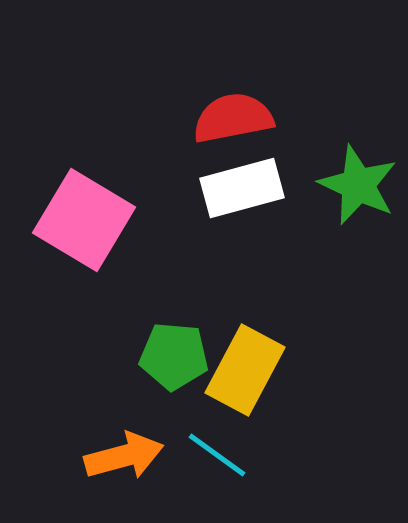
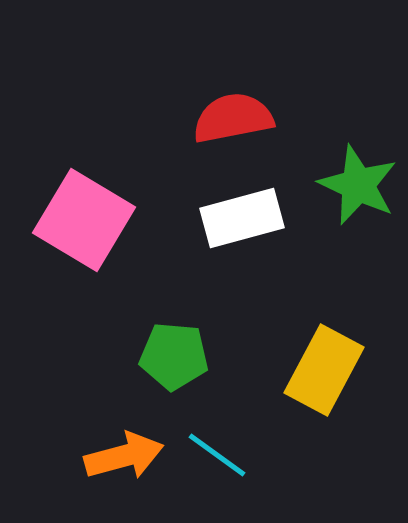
white rectangle: moved 30 px down
yellow rectangle: moved 79 px right
